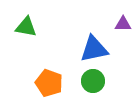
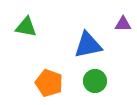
blue triangle: moved 6 px left, 4 px up
green circle: moved 2 px right
